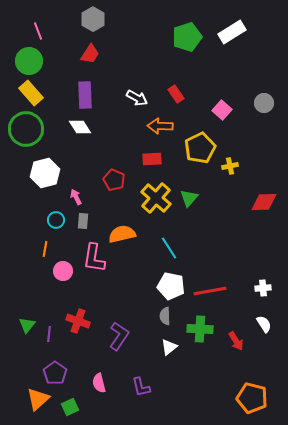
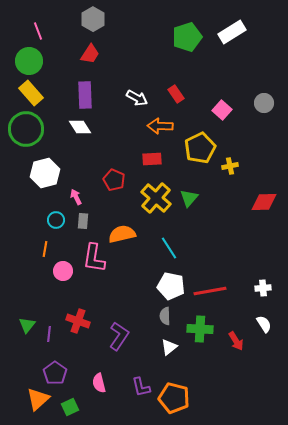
orange pentagon at (252, 398): moved 78 px left
